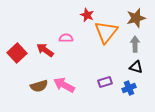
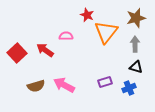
pink semicircle: moved 2 px up
brown semicircle: moved 3 px left
